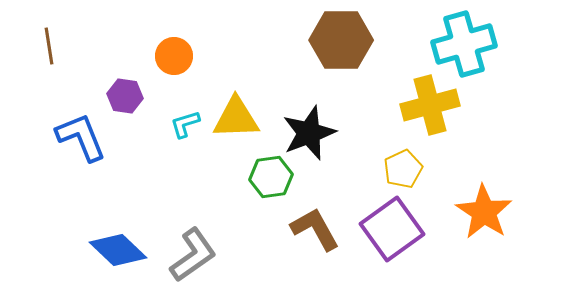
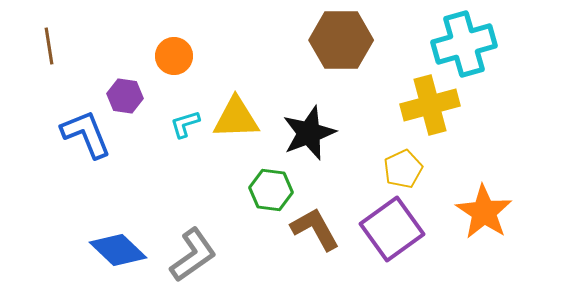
blue L-shape: moved 5 px right, 3 px up
green hexagon: moved 13 px down; rotated 15 degrees clockwise
